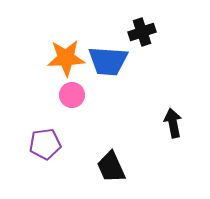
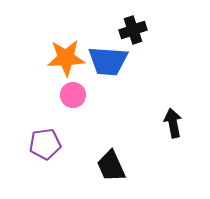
black cross: moved 9 px left, 2 px up
pink circle: moved 1 px right
black trapezoid: moved 1 px up
